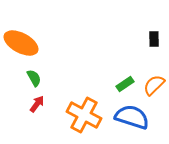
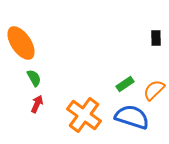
black rectangle: moved 2 px right, 1 px up
orange ellipse: rotated 28 degrees clockwise
orange semicircle: moved 5 px down
red arrow: rotated 12 degrees counterclockwise
orange cross: rotated 8 degrees clockwise
